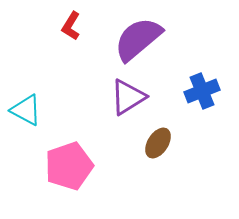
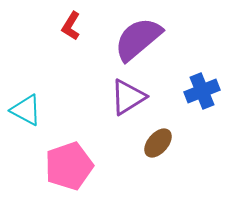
brown ellipse: rotated 8 degrees clockwise
